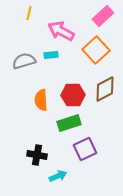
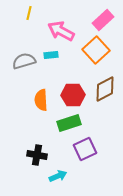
pink rectangle: moved 4 px down
